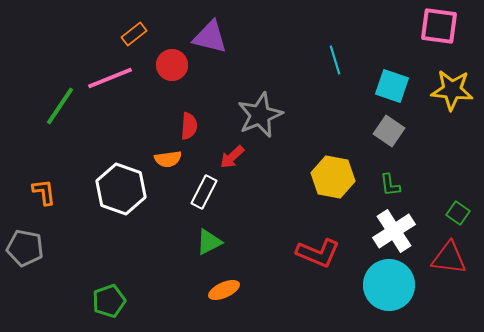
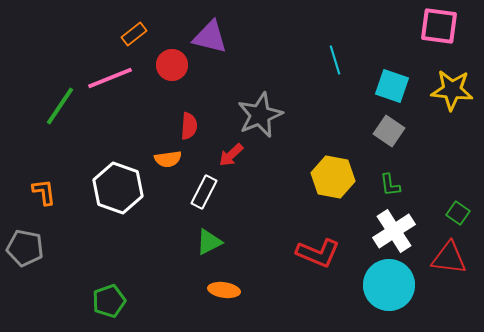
red arrow: moved 1 px left, 2 px up
white hexagon: moved 3 px left, 1 px up
orange ellipse: rotated 32 degrees clockwise
